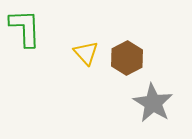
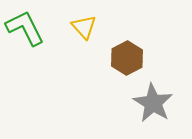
green L-shape: rotated 24 degrees counterclockwise
yellow triangle: moved 2 px left, 26 px up
